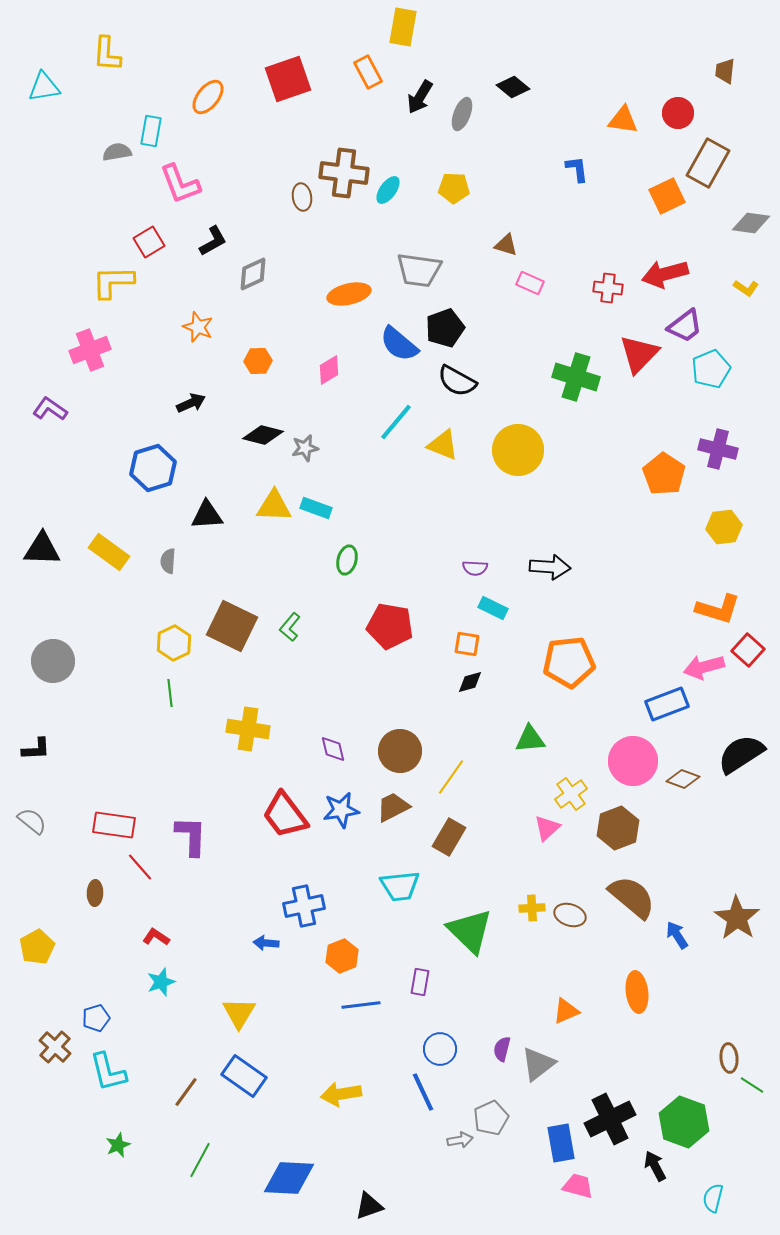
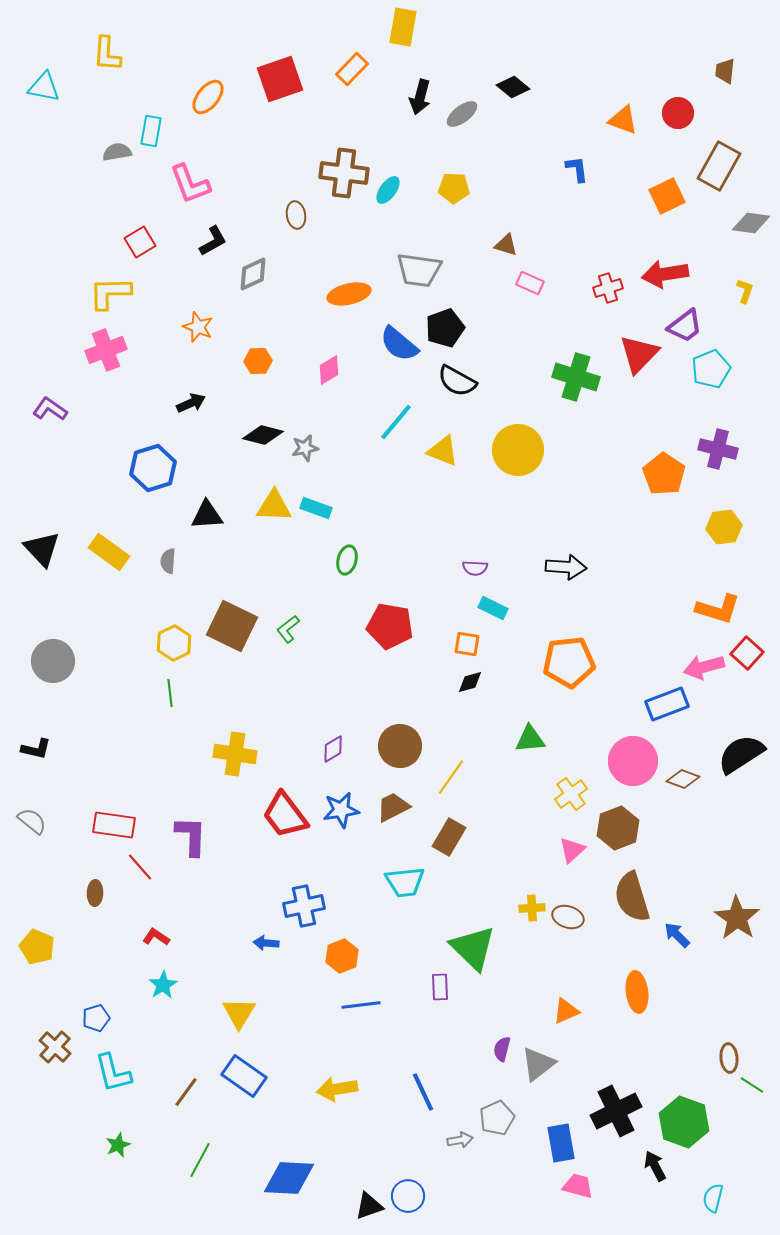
orange rectangle at (368, 72): moved 16 px left, 3 px up; rotated 72 degrees clockwise
red square at (288, 79): moved 8 px left
cyan triangle at (44, 87): rotated 20 degrees clockwise
black arrow at (420, 97): rotated 16 degrees counterclockwise
gray ellipse at (462, 114): rotated 32 degrees clockwise
orange triangle at (623, 120): rotated 12 degrees clockwise
brown rectangle at (708, 163): moved 11 px right, 3 px down
pink L-shape at (180, 184): moved 10 px right
brown ellipse at (302, 197): moved 6 px left, 18 px down
red square at (149, 242): moved 9 px left
red arrow at (665, 274): rotated 6 degrees clockwise
yellow L-shape at (113, 282): moved 3 px left, 11 px down
red cross at (608, 288): rotated 24 degrees counterclockwise
yellow L-shape at (746, 288): moved 1 px left, 3 px down; rotated 105 degrees counterclockwise
pink cross at (90, 350): moved 16 px right
yellow triangle at (443, 445): moved 6 px down
black triangle at (42, 549): rotated 45 degrees clockwise
black arrow at (550, 567): moved 16 px right
green L-shape at (290, 627): moved 2 px left, 2 px down; rotated 12 degrees clockwise
red square at (748, 650): moved 1 px left, 3 px down
yellow cross at (248, 729): moved 13 px left, 25 px down
black L-shape at (36, 749): rotated 16 degrees clockwise
purple diamond at (333, 749): rotated 72 degrees clockwise
brown circle at (400, 751): moved 5 px up
pink triangle at (547, 828): moved 25 px right, 22 px down
cyan trapezoid at (400, 886): moved 5 px right, 4 px up
brown semicircle at (632, 897): rotated 147 degrees counterclockwise
brown ellipse at (570, 915): moved 2 px left, 2 px down
green triangle at (470, 931): moved 3 px right, 17 px down
blue arrow at (677, 935): rotated 12 degrees counterclockwise
yellow pentagon at (37, 947): rotated 20 degrees counterclockwise
cyan star at (161, 982): moved 2 px right, 3 px down; rotated 12 degrees counterclockwise
purple rectangle at (420, 982): moved 20 px right, 5 px down; rotated 12 degrees counterclockwise
blue circle at (440, 1049): moved 32 px left, 147 px down
cyan L-shape at (108, 1072): moved 5 px right, 1 px down
yellow arrow at (341, 1094): moved 4 px left, 5 px up
gray pentagon at (491, 1118): moved 6 px right
black cross at (610, 1119): moved 6 px right, 8 px up
